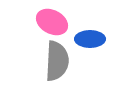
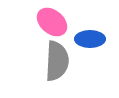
pink ellipse: rotated 12 degrees clockwise
